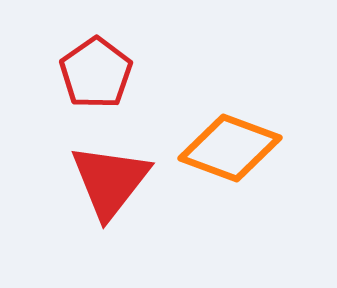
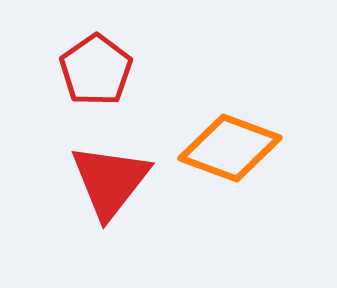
red pentagon: moved 3 px up
